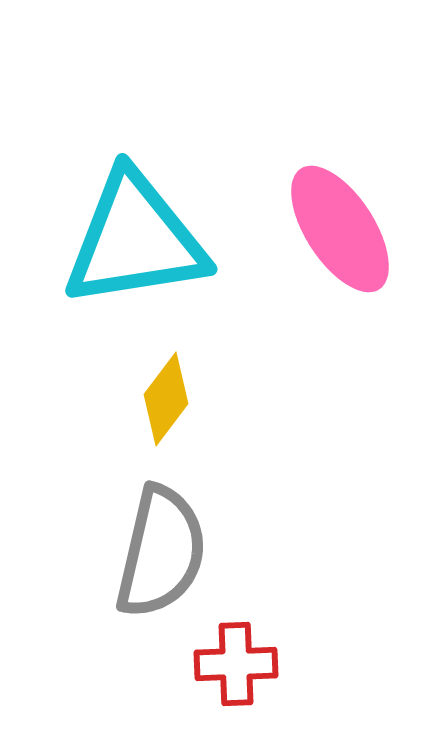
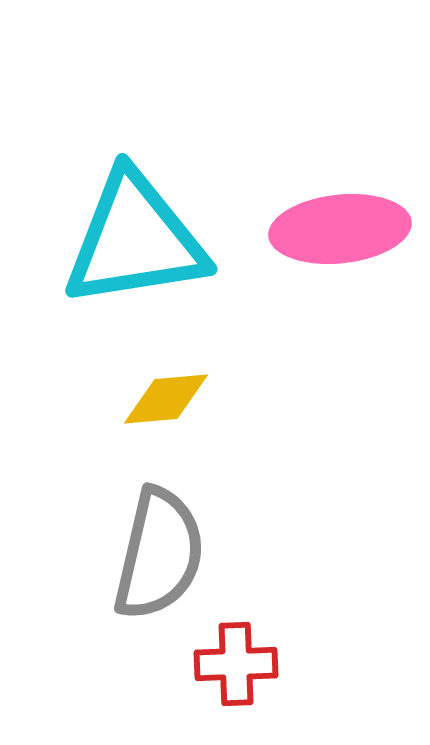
pink ellipse: rotated 63 degrees counterclockwise
yellow diamond: rotated 48 degrees clockwise
gray semicircle: moved 2 px left, 2 px down
